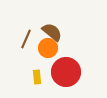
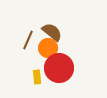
brown line: moved 2 px right, 1 px down
red circle: moved 7 px left, 4 px up
